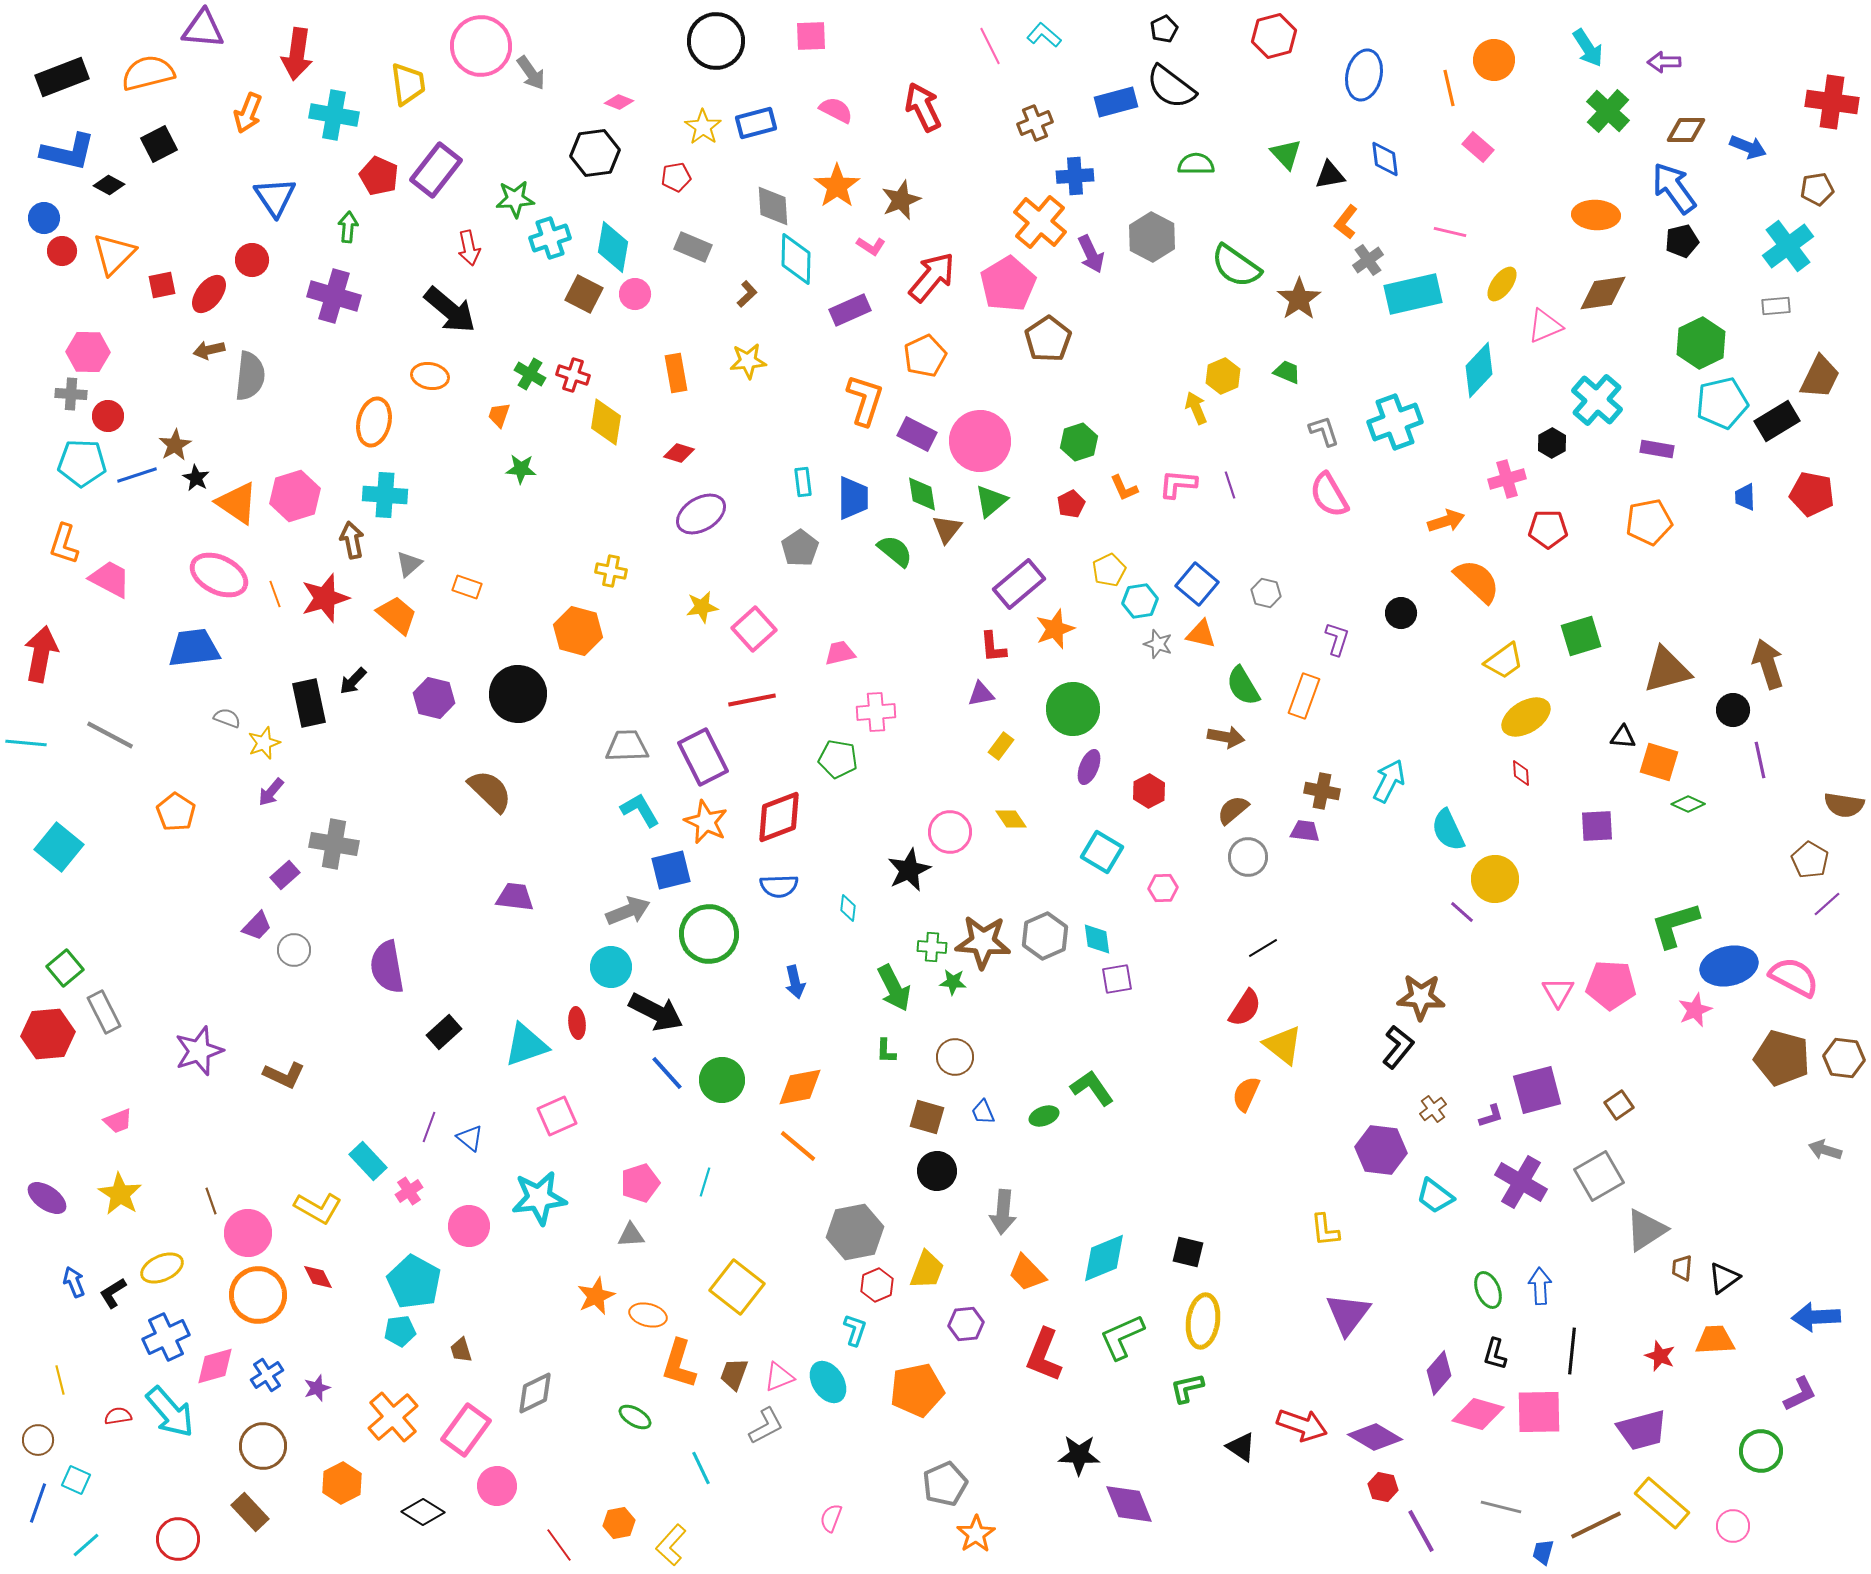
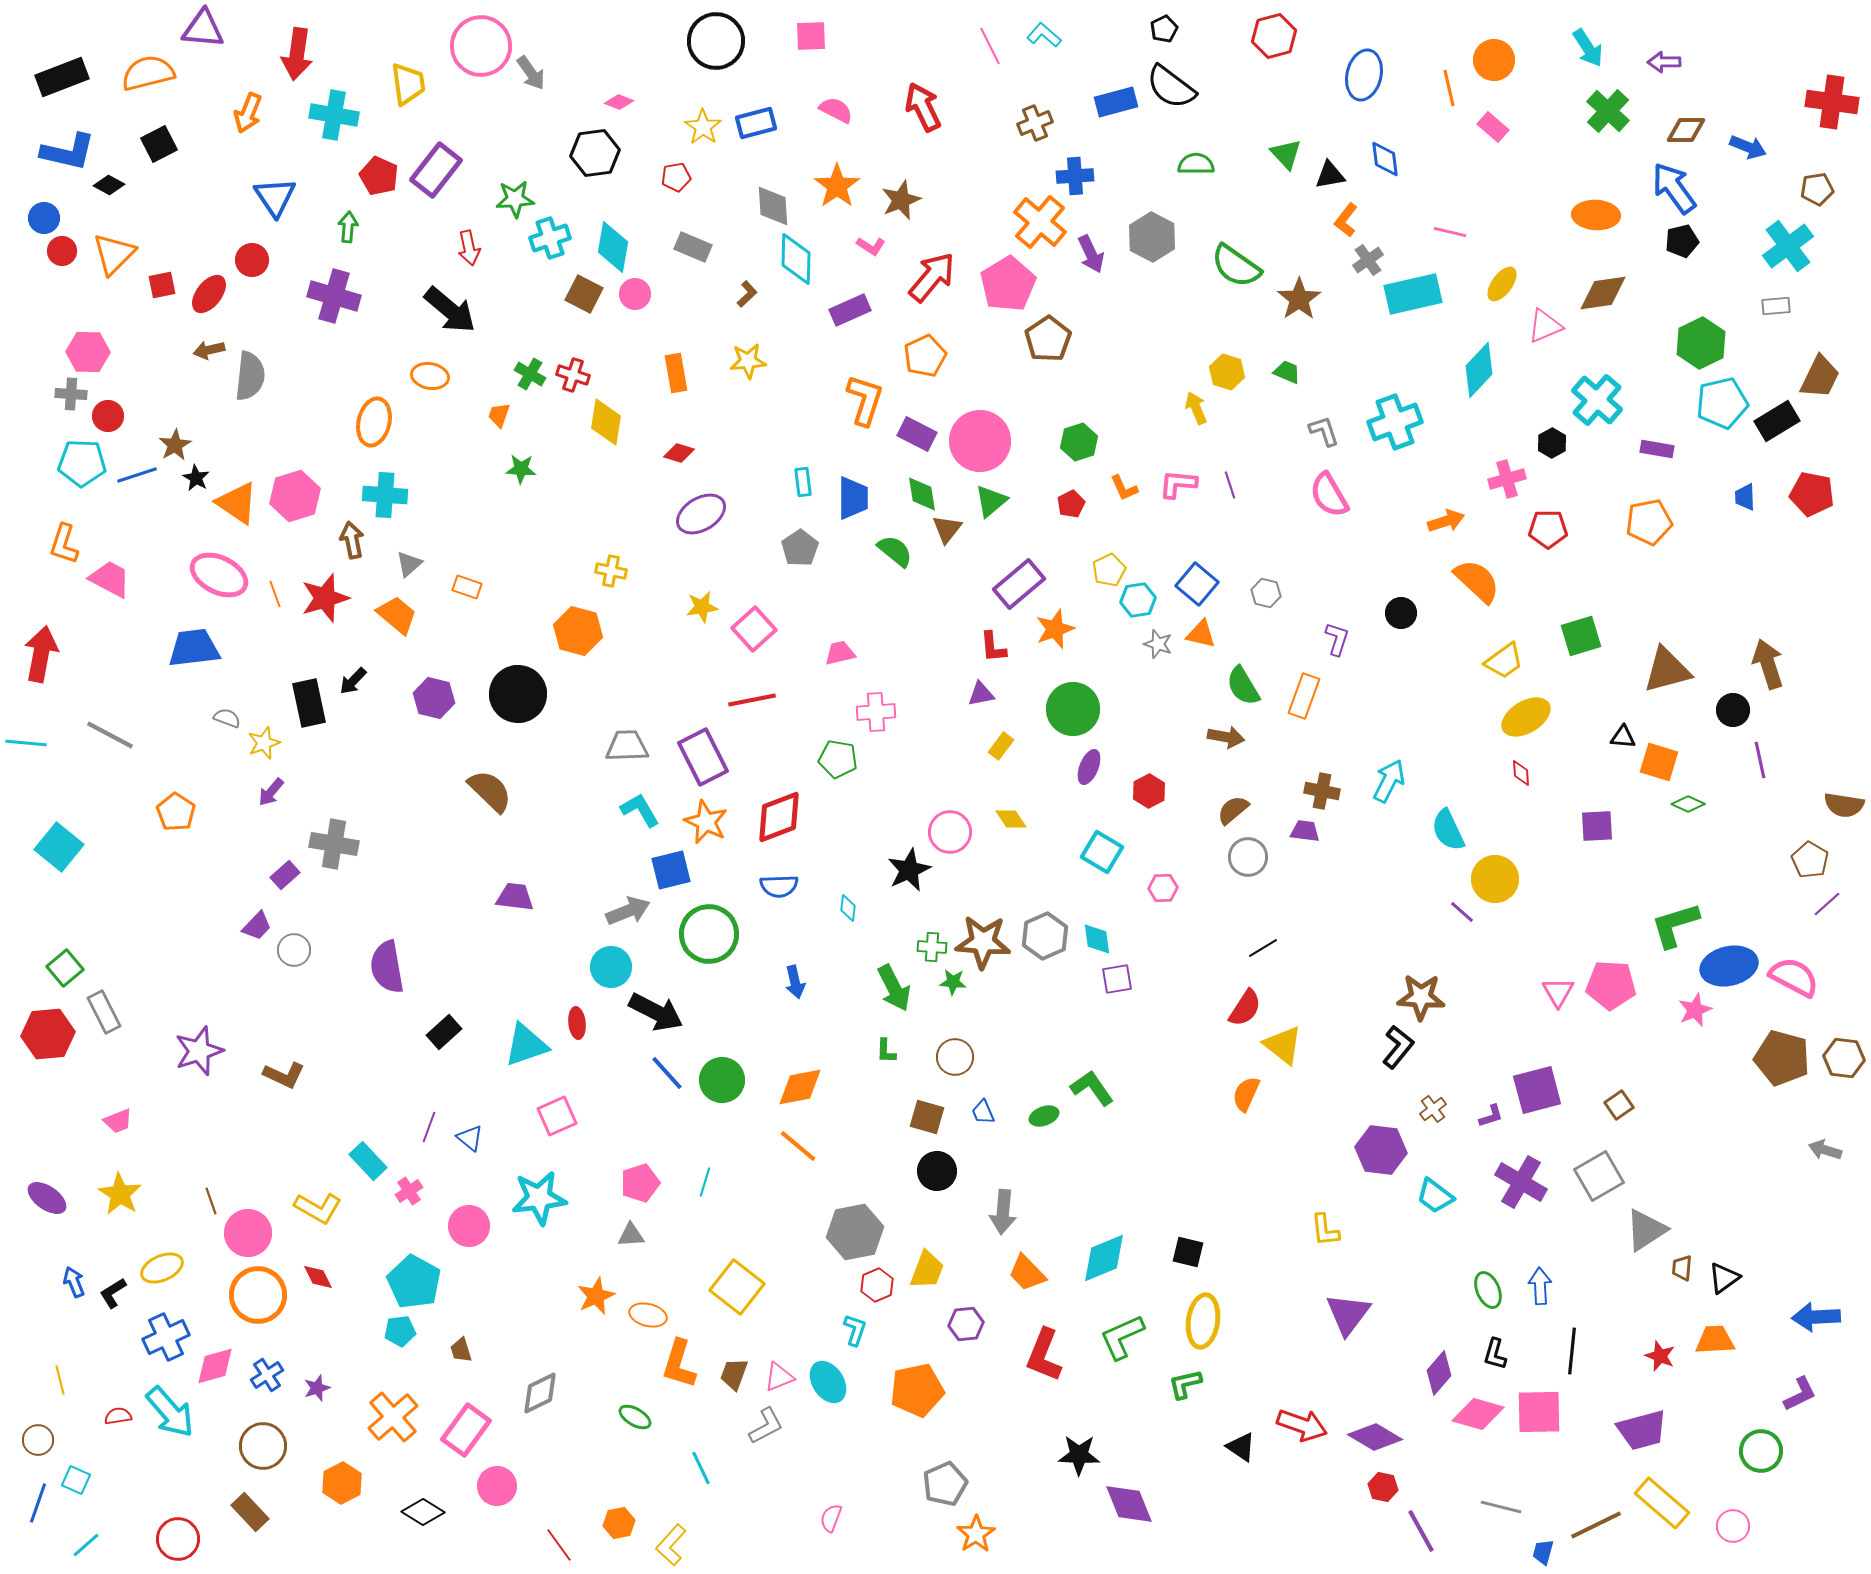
pink rectangle at (1478, 147): moved 15 px right, 20 px up
orange L-shape at (1346, 222): moved 2 px up
yellow hexagon at (1223, 376): moved 4 px right, 4 px up; rotated 20 degrees counterclockwise
cyan hexagon at (1140, 601): moved 2 px left, 1 px up
green L-shape at (1187, 1388): moved 2 px left, 4 px up
gray diamond at (535, 1393): moved 5 px right
